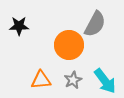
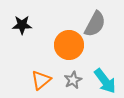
black star: moved 3 px right, 1 px up
orange triangle: rotated 35 degrees counterclockwise
